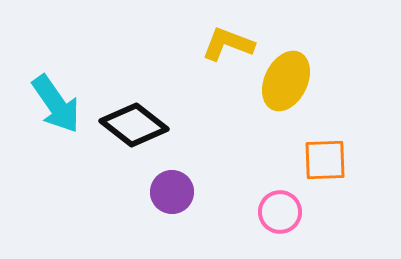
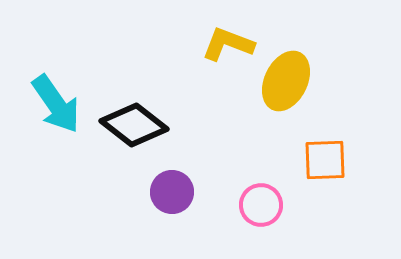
pink circle: moved 19 px left, 7 px up
